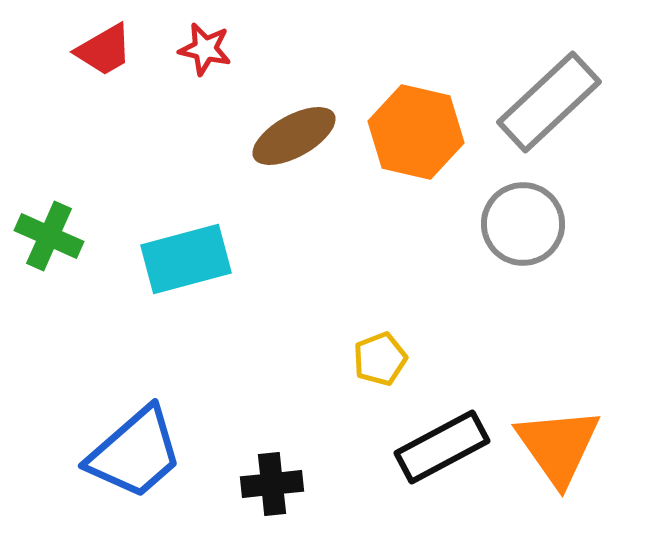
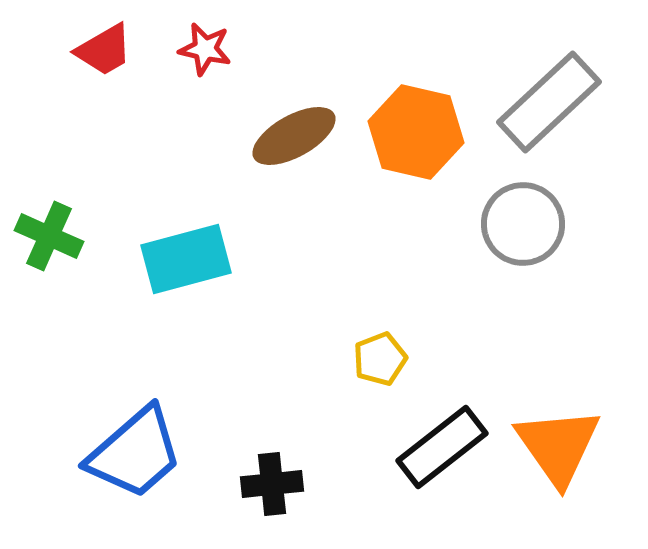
black rectangle: rotated 10 degrees counterclockwise
